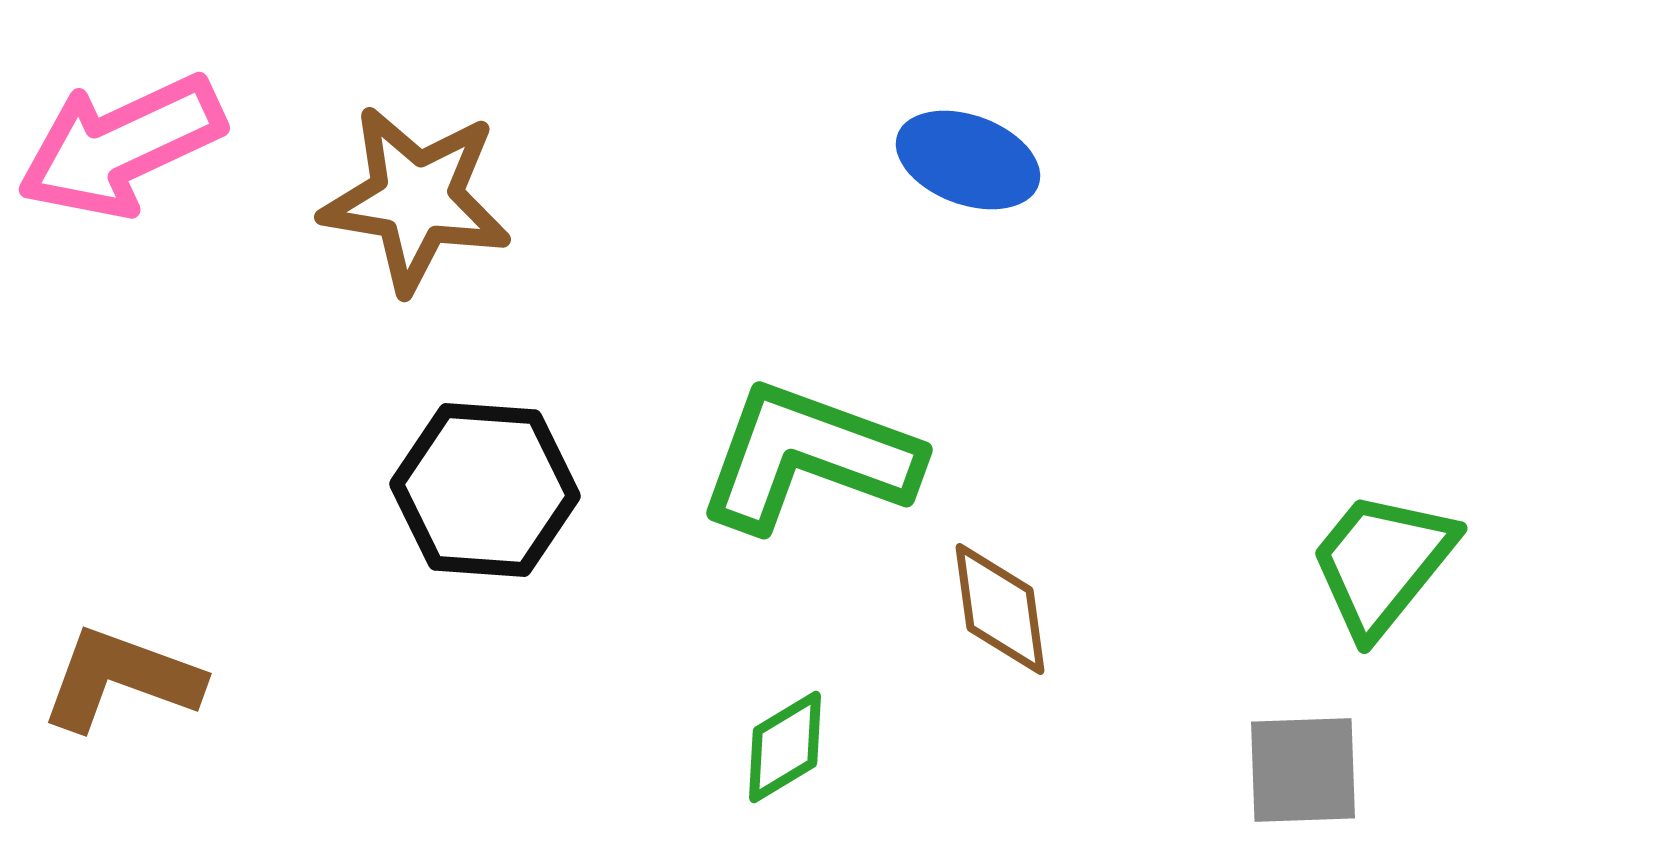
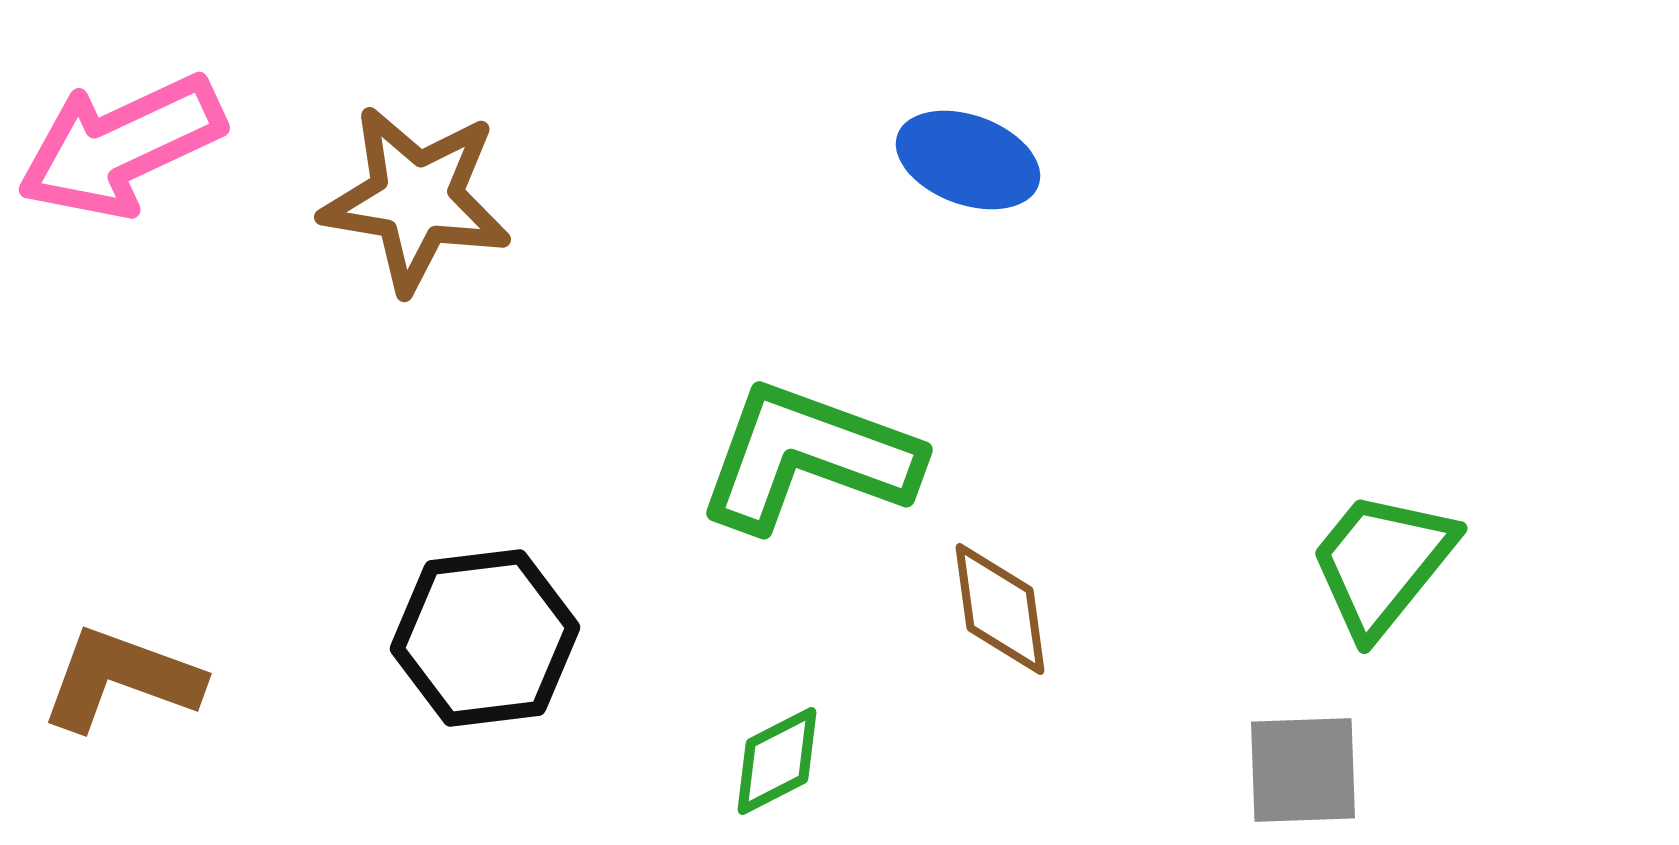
black hexagon: moved 148 px down; rotated 11 degrees counterclockwise
green diamond: moved 8 px left, 14 px down; rotated 4 degrees clockwise
